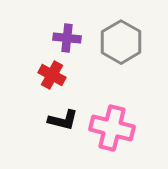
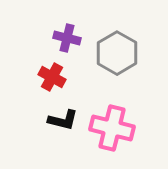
purple cross: rotated 8 degrees clockwise
gray hexagon: moved 4 px left, 11 px down
red cross: moved 2 px down
